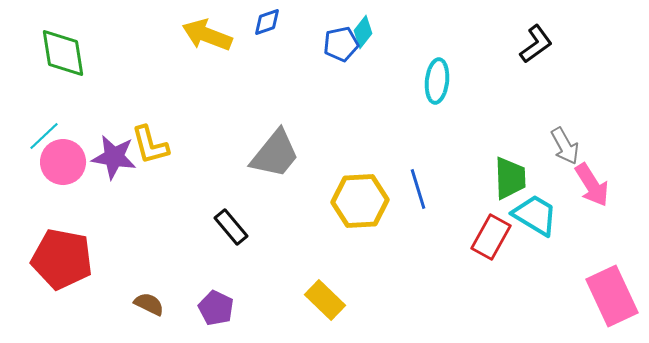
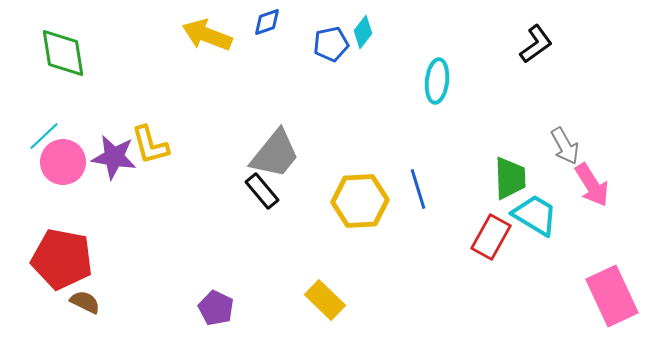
blue pentagon: moved 10 px left
black rectangle: moved 31 px right, 36 px up
brown semicircle: moved 64 px left, 2 px up
